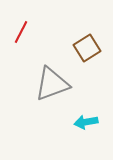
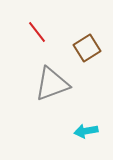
red line: moved 16 px right; rotated 65 degrees counterclockwise
cyan arrow: moved 9 px down
